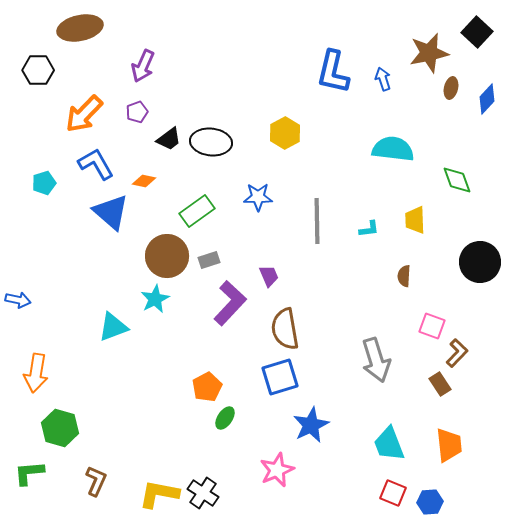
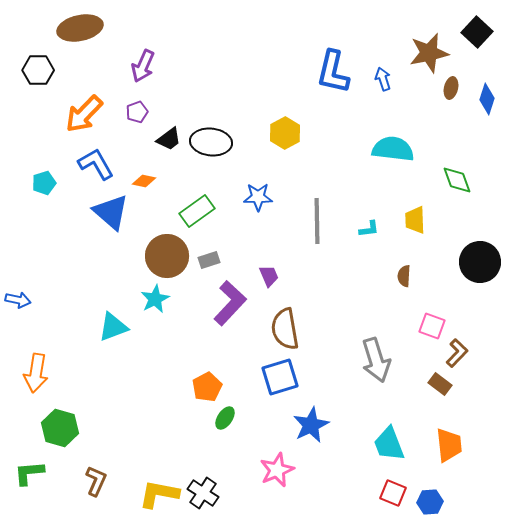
blue diamond at (487, 99): rotated 24 degrees counterclockwise
brown rectangle at (440, 384): rotated 20 degrees counterclockwise
